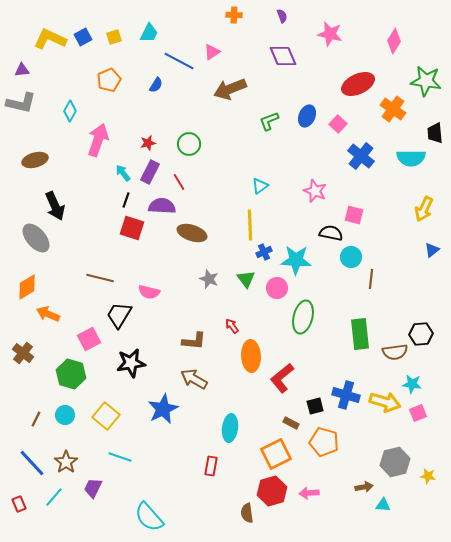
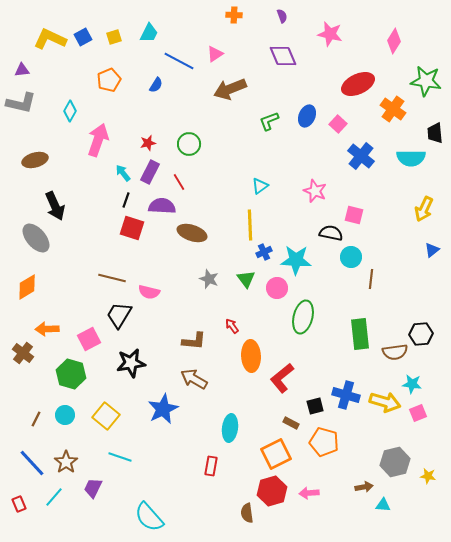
pink triangle at (212, 52): moved 3 px right, 2 px down
brown line at (100, 278): moved 12 px right
orange arrow at (48, 314): moved 1 px left, 15 px down; rotated 25 degrees counterclockwise
